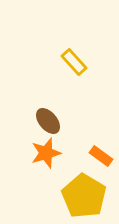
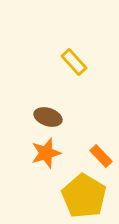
brown ellipse: moved 4 px up; rotated 32 degrees counterclockwise
orange rectangle: rotated 10 degrees clockwise
